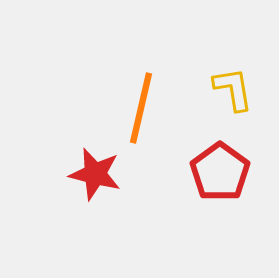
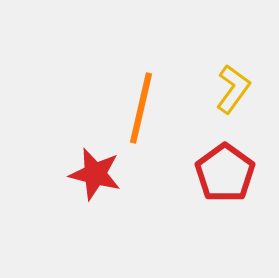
yellow L-shape: rotated 45 degrees clockwise
red pentagon: moved 5 px right, 1 px down
